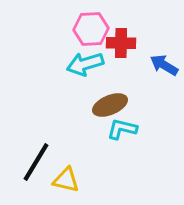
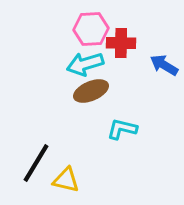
brown ellipse: moved 19 px left, 14 px up
black line: moved 1 px down
